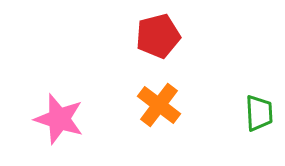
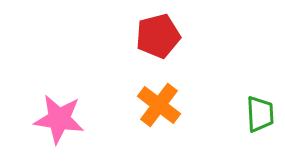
green trapezoid: moved 1 px right, 1 px down
pink star: rotated 9 degrees counterclockwise
